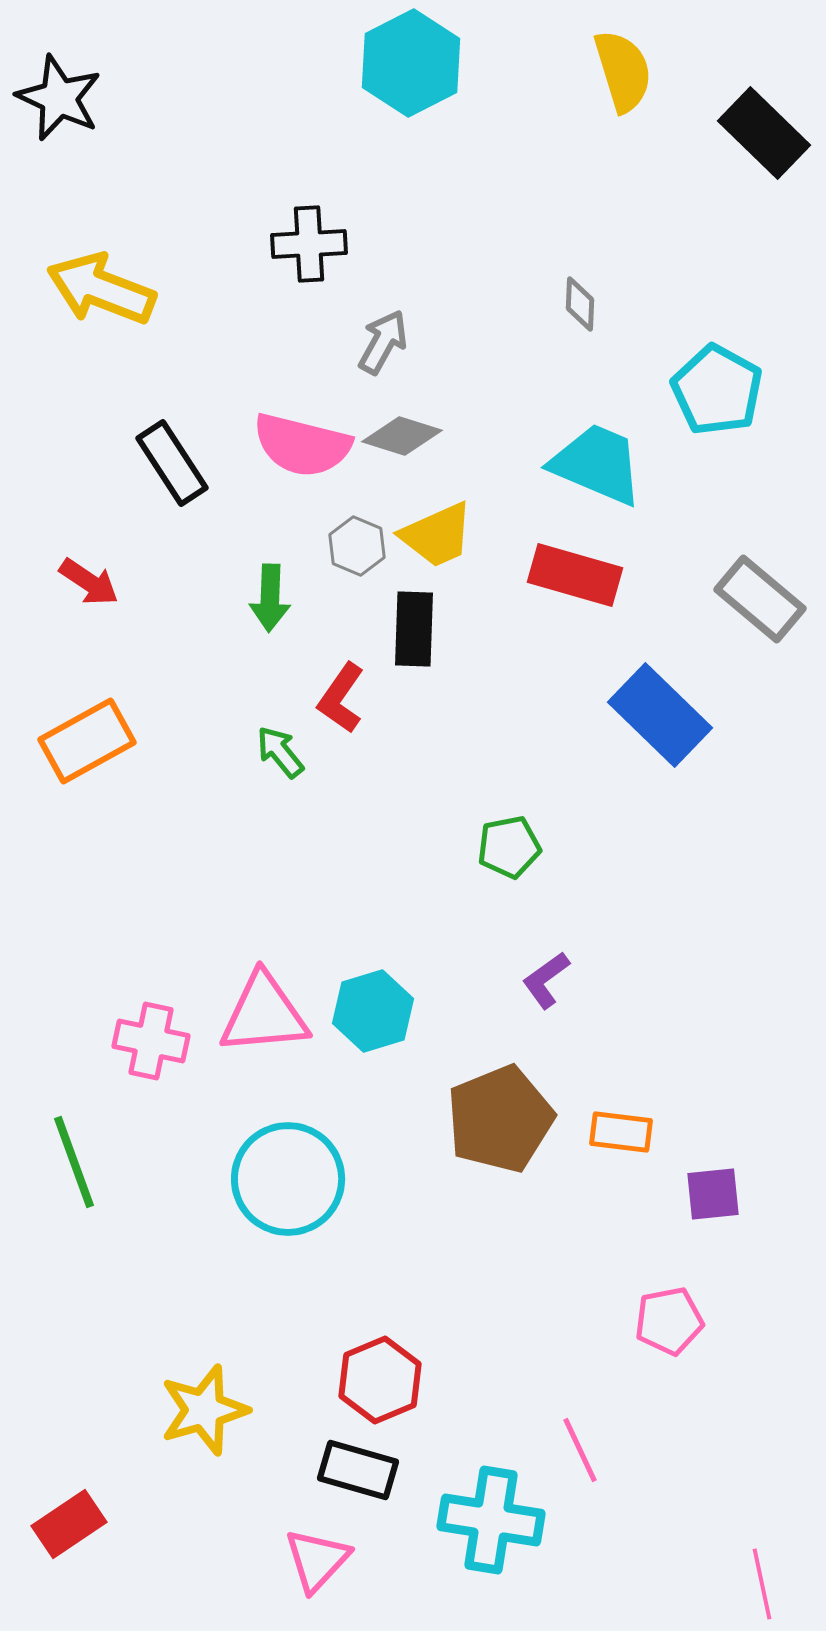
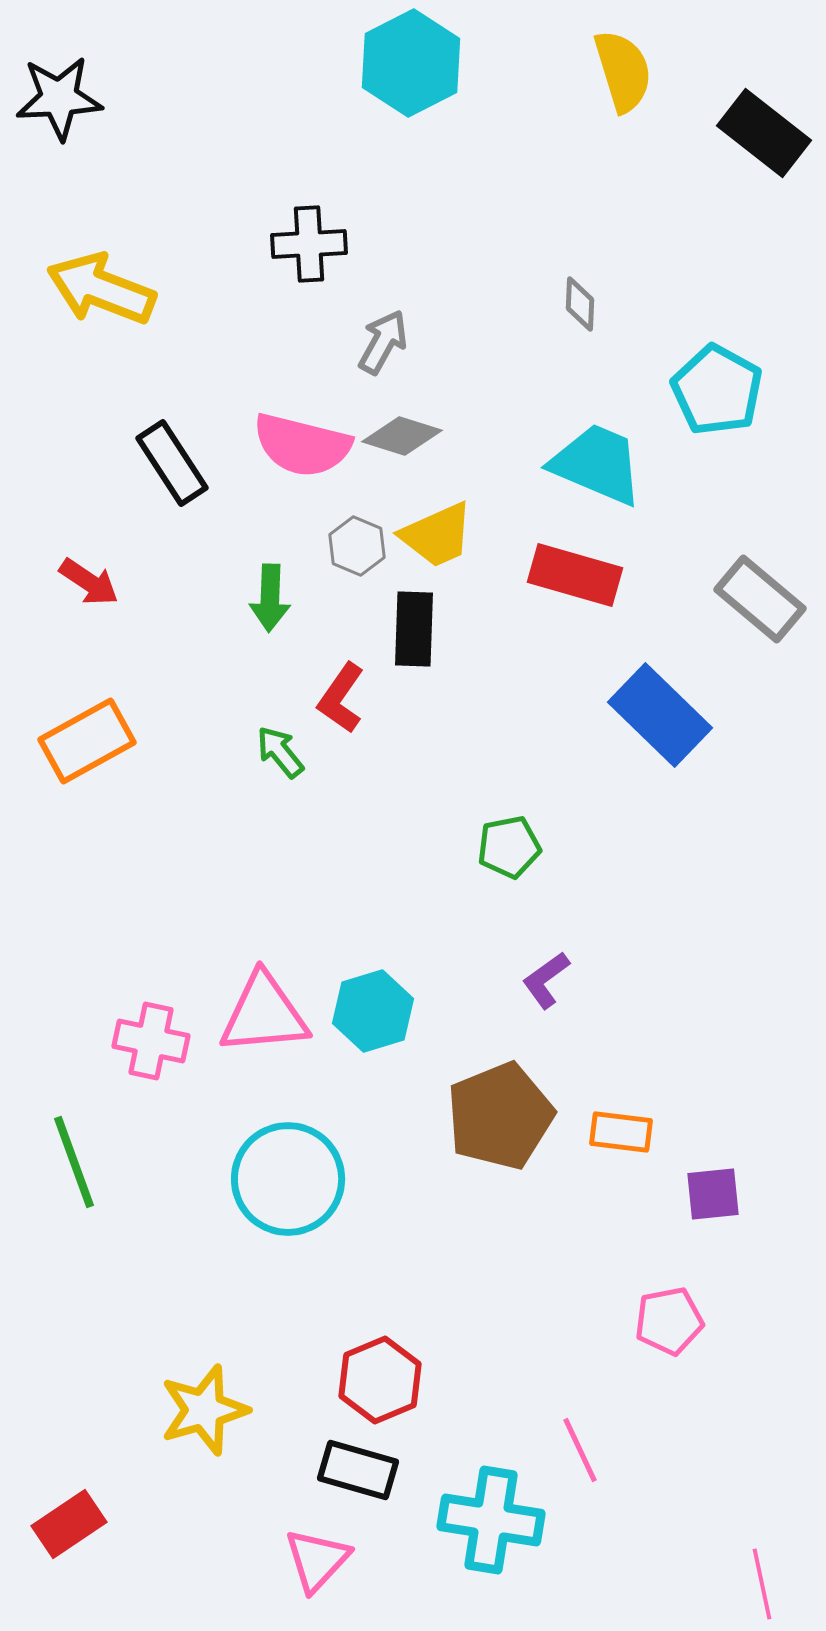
black star at (59, 98): rotated 28 degrees counterclockwise
black rectangle at (764, 133): rotated 6 degrees counterclockwise
brown pentagon at (500, 1119): moved 3 px up
